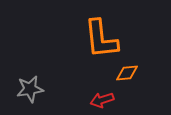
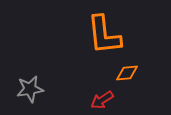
orange L-shape: moved 3 px right, 4 px up
red arrow: rotated 15 degrees counterclockwise
